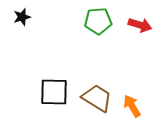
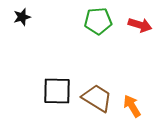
black square: moved 3 px right, 1 px up
